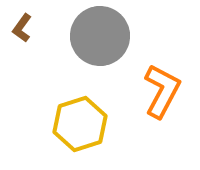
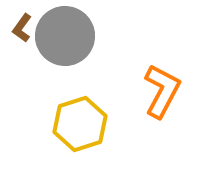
gray circle: moved 35 px left
